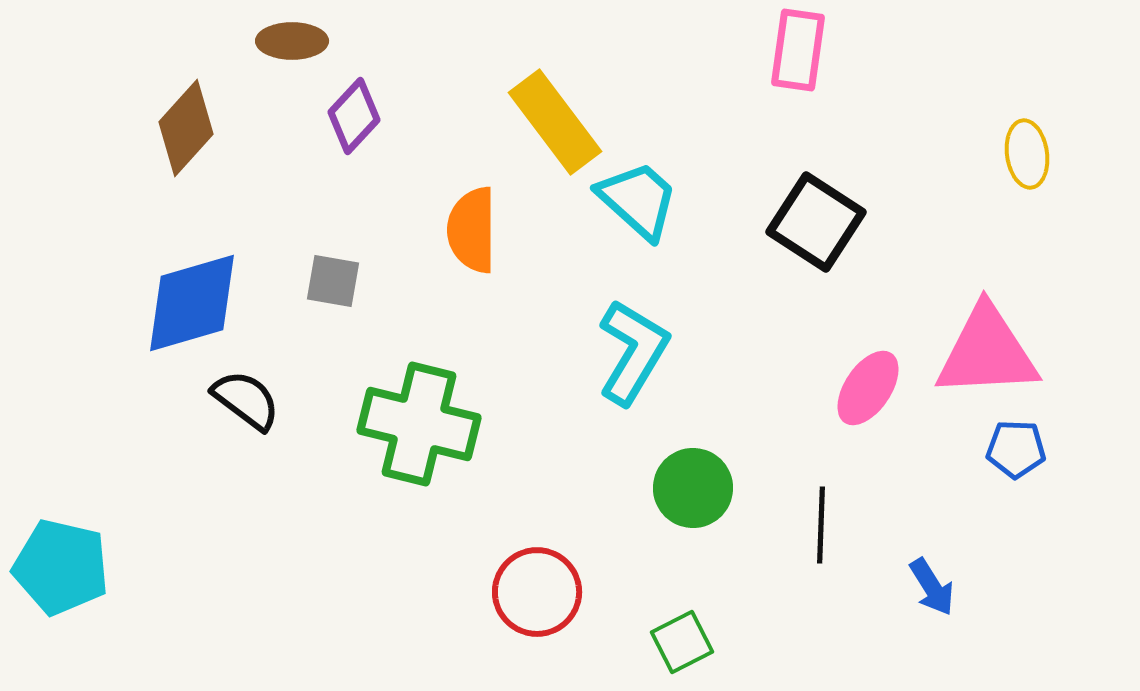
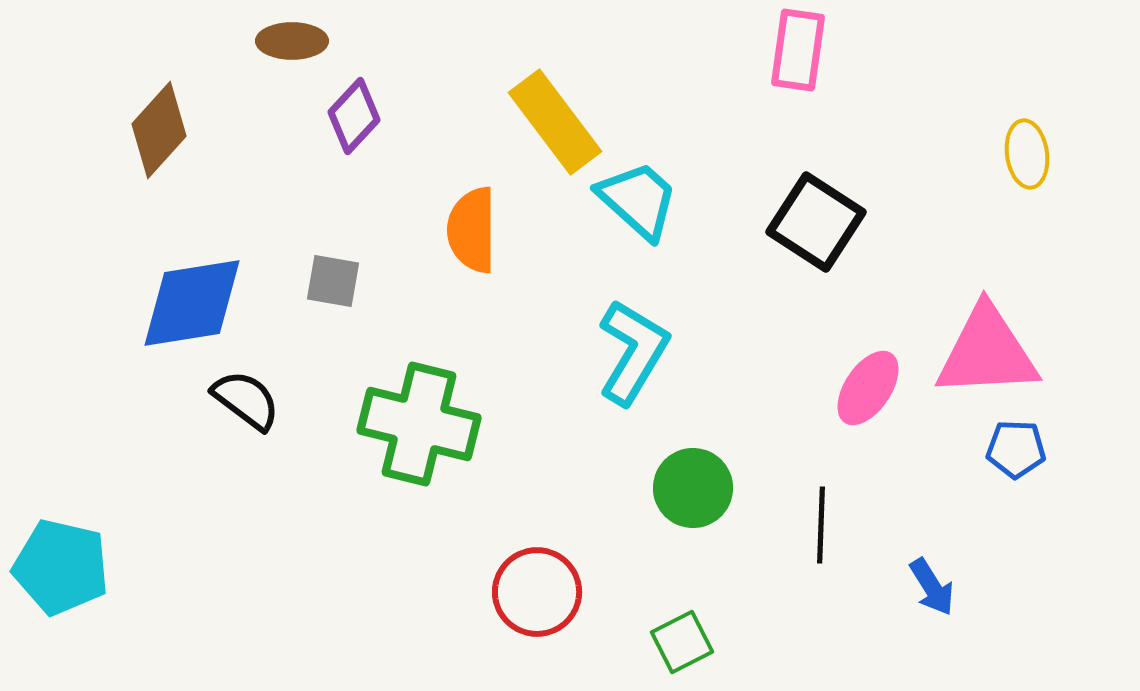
brown diamond: moved 27 px left, 2 px down
blue diamond: rotated 7 degrees clockwise
